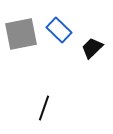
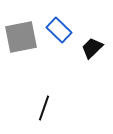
gray square: moved 3 px down
